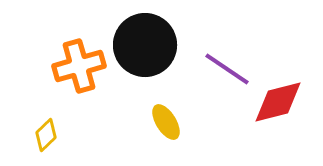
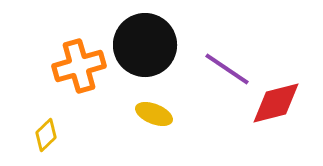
red diamond: moved 2 px left, 1 px down
yellow ellipse: moved 12 px left, 8 px up; rotated 36 degrees counterclockwise
